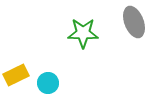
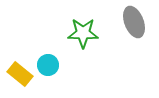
yellow rectangle: moved 4 px right, 1 px up; rotated 65 degrees clockwise
cyan circle: moved 18 px up
